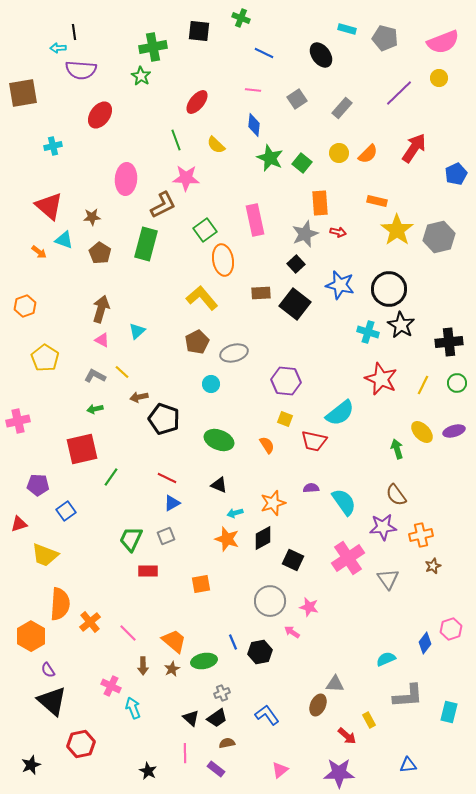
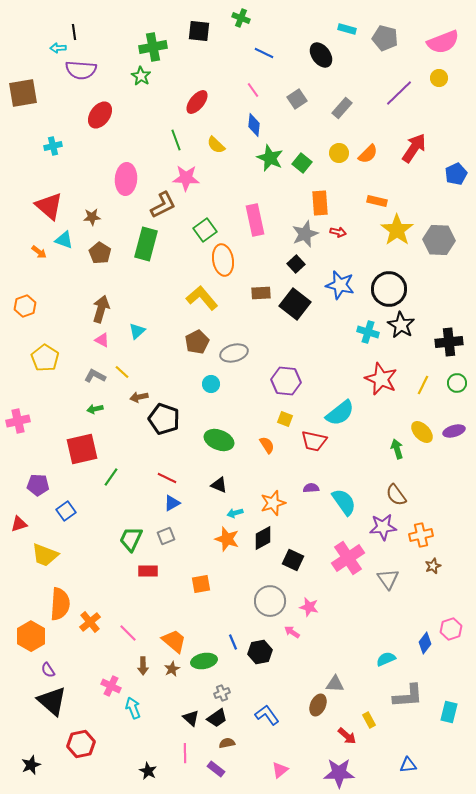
pink line at (253, 90): rotated 49 degrees clockwise
gray hexagon at (439, 237): moved 3 px down; rotated 16 degrees clockwise
